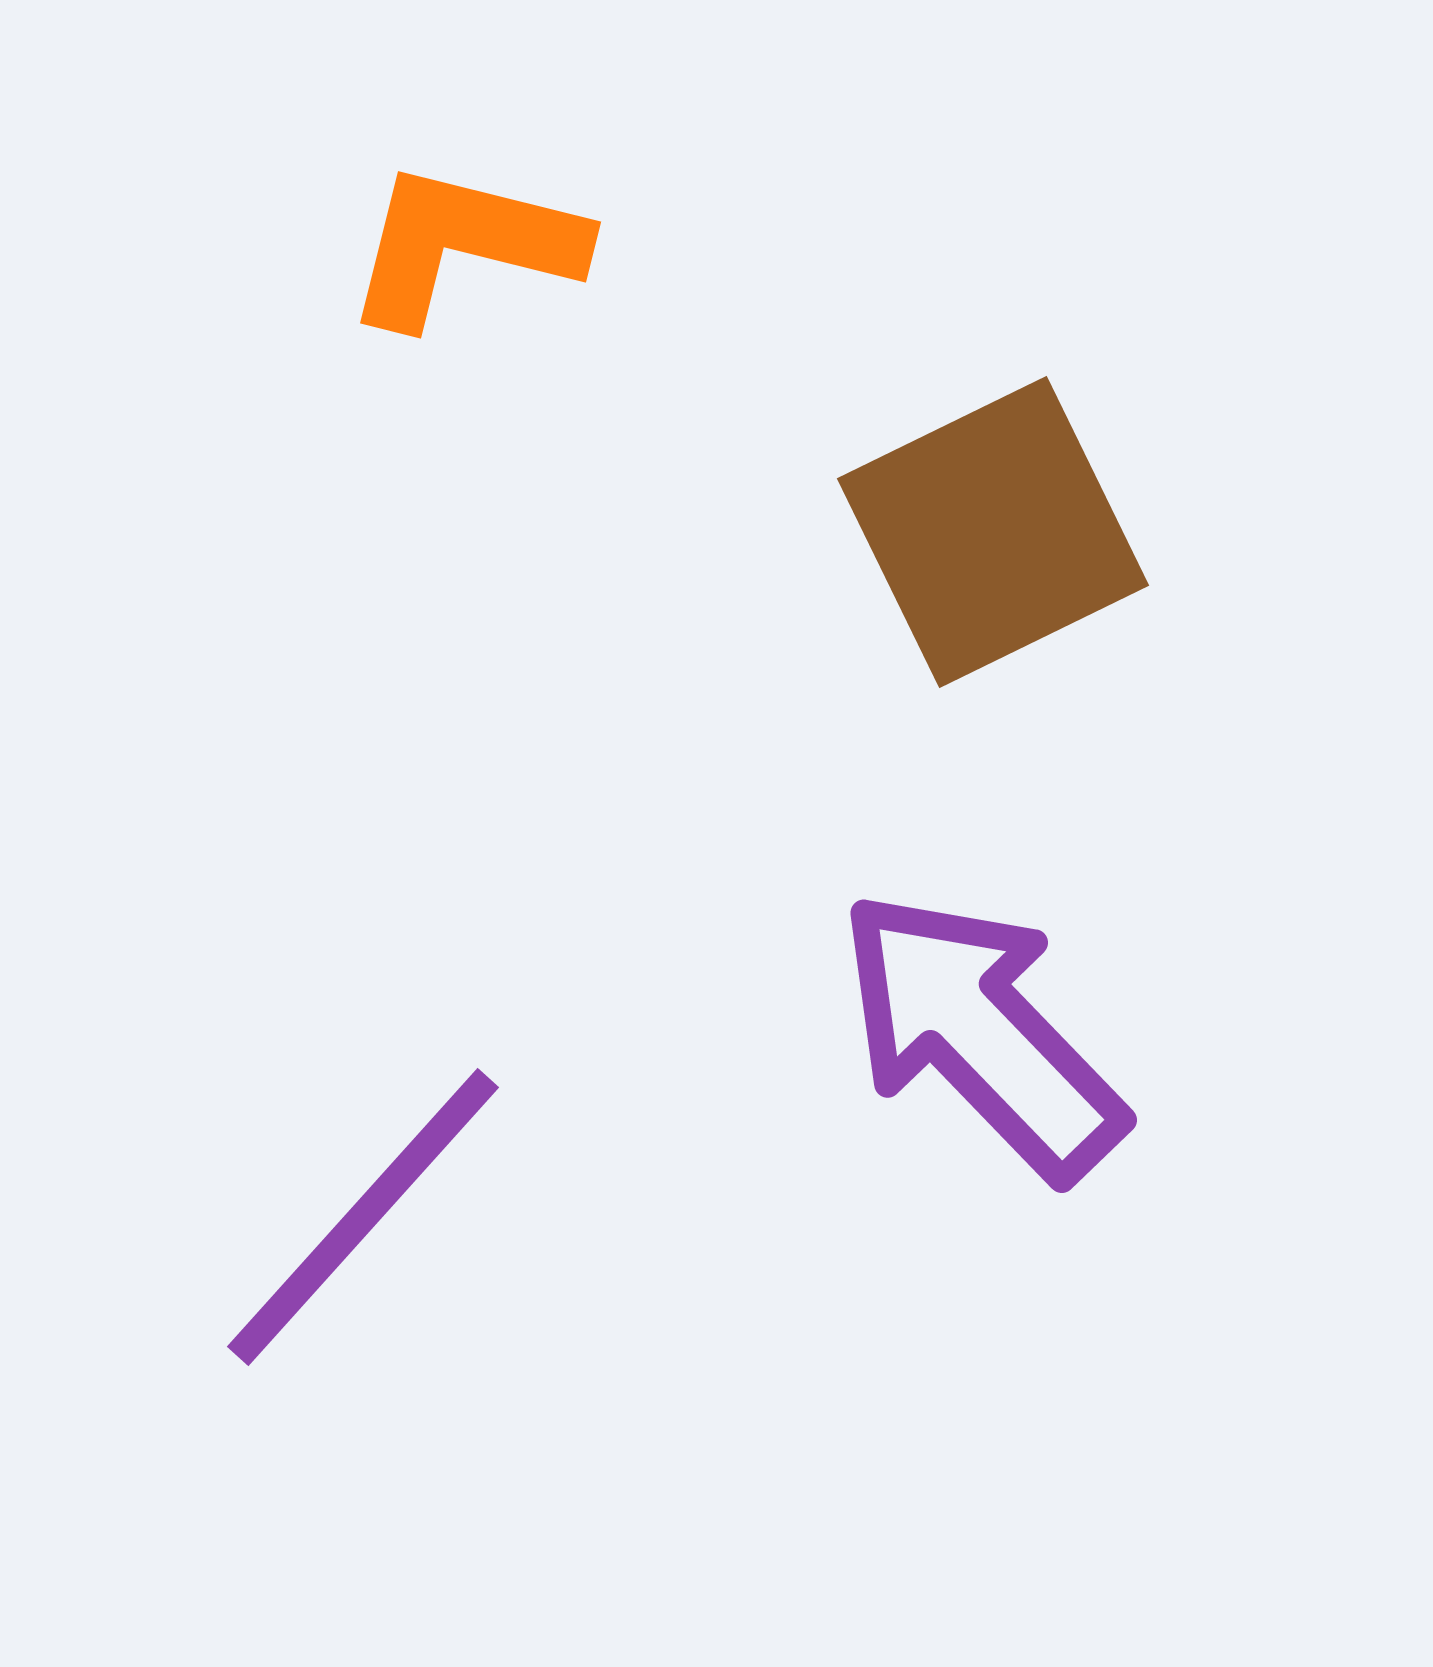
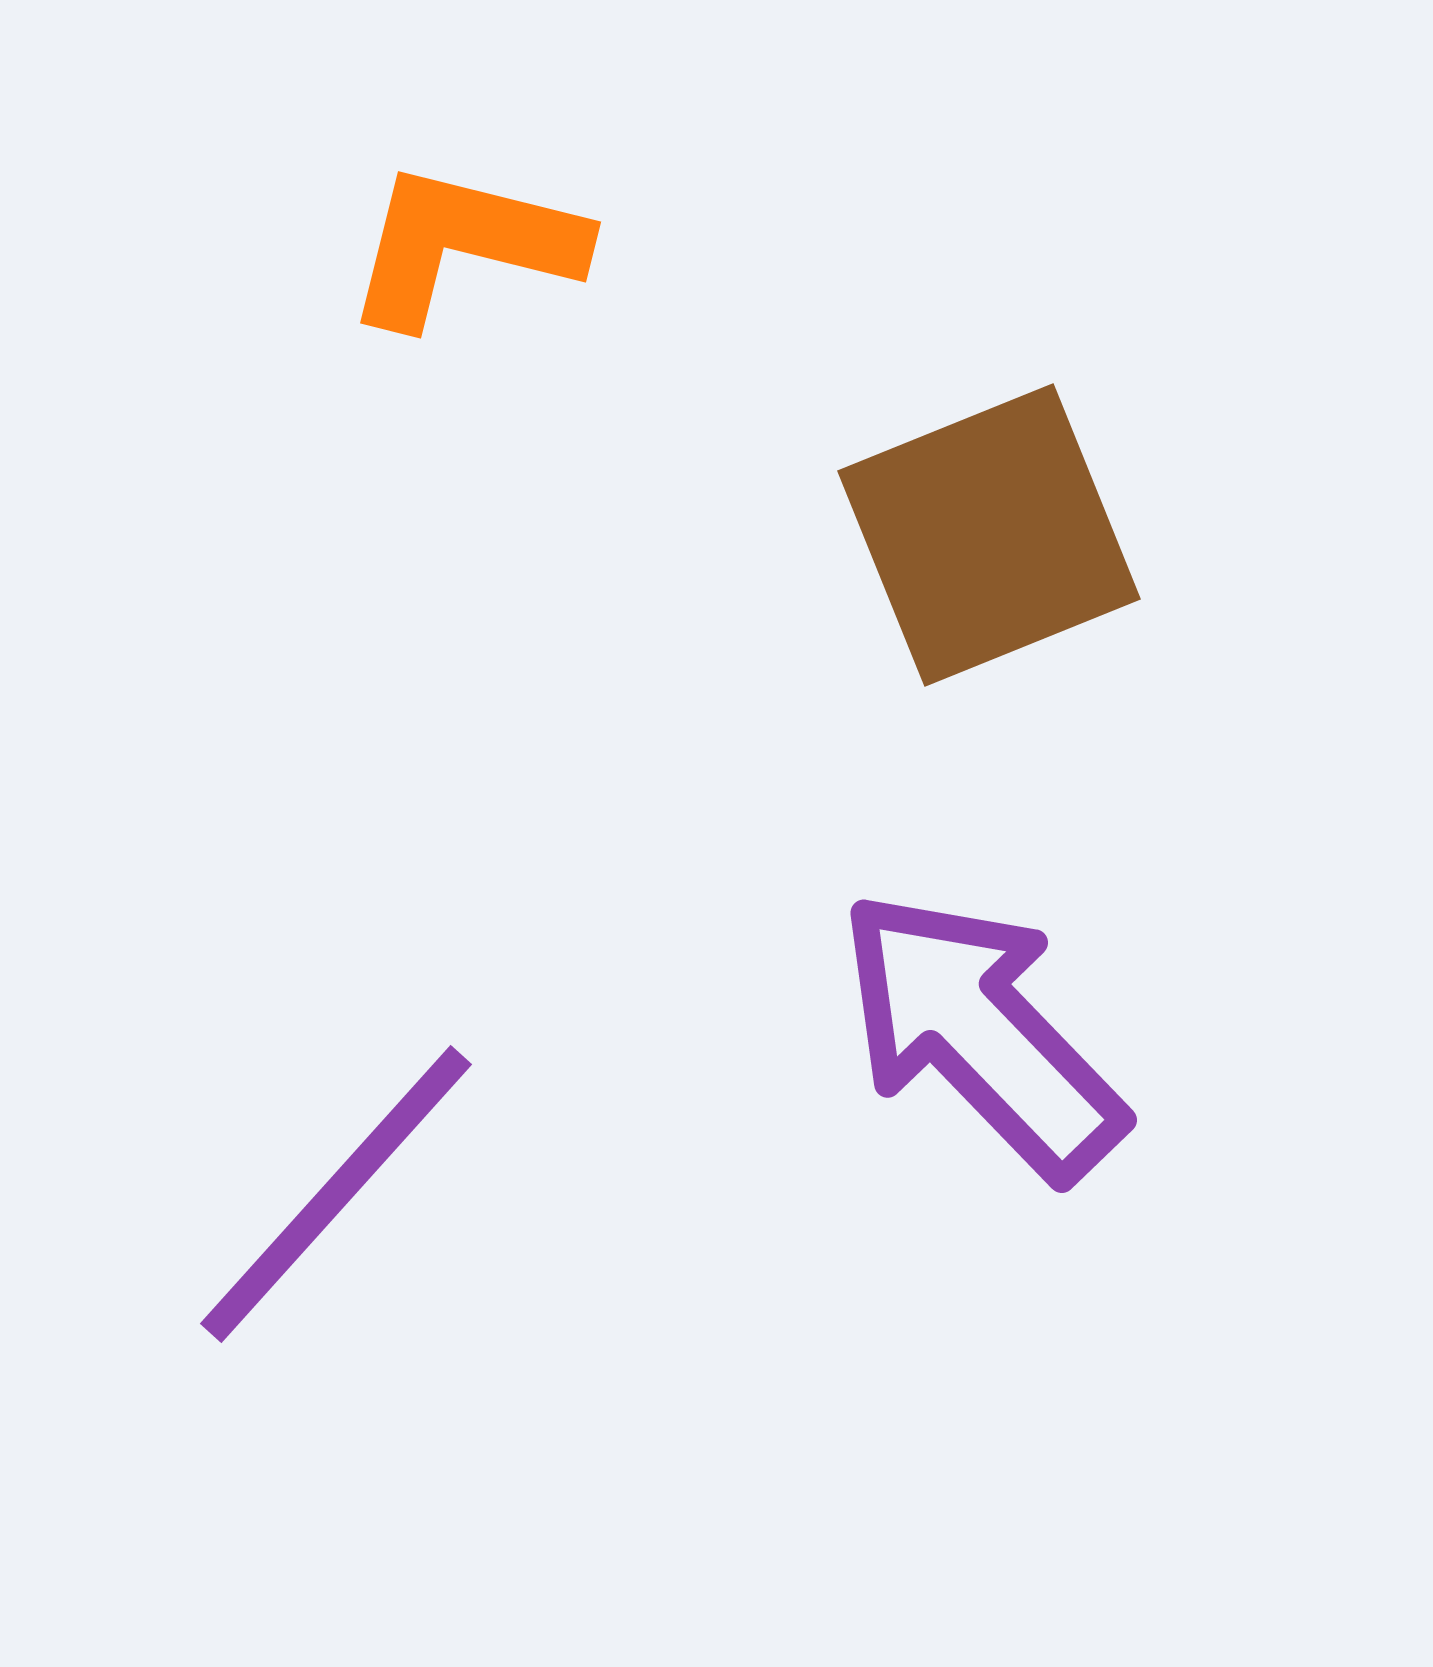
brown square: moved 4 px left, 3 px down; rotated 4 degrees clockwise
purple line: moved 27 px left, 23 px up
